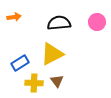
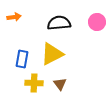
blue rectangle: moved 2 px right, 4 px up; rotated 48 degrees counterclockwise
brown triangle: moved 3 px right, 3 px down
